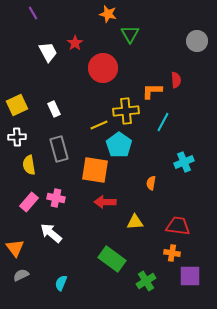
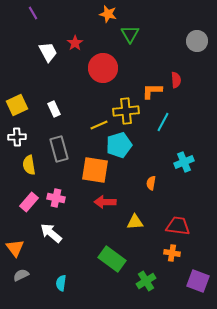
cyan pentagon: rotated 20 degrees clockwise
purple square: moved 8 px right, 5 px down; rotated 20 degrees clockwise
cyan semicircle: rotated 14 degrees counterclockwise
